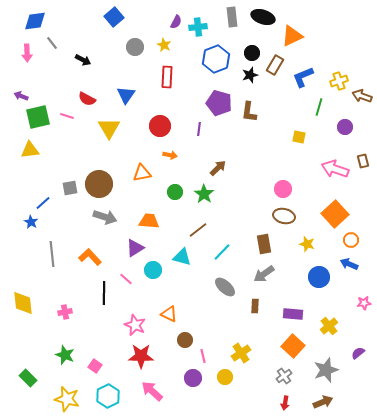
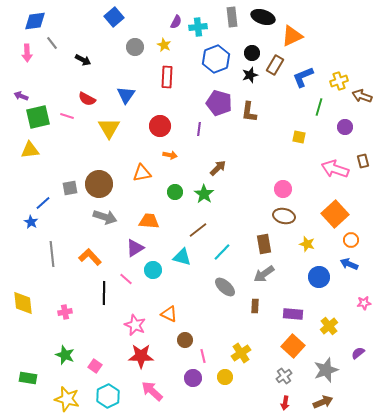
green rectangle at (28, 378): rotated 36 degrees counterclockwise
